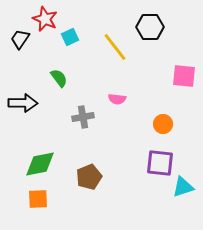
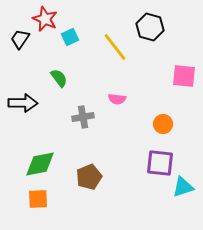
black hexagon: rotated 16 degrees clockwise
